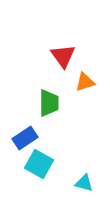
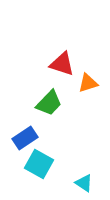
red triangle: moved 1 px left, 8 px down; rotated 36 degrees counterclockwise
orange triangle: moved 3 px right, 1 px down
green trapezoid: rotated 44 degrees clockwise
cyan triangle: rotated 18 degrees clockwise
